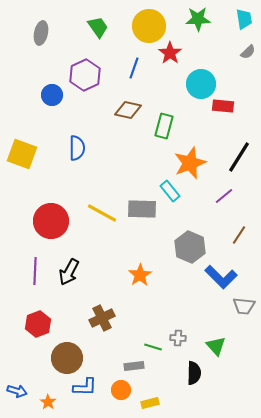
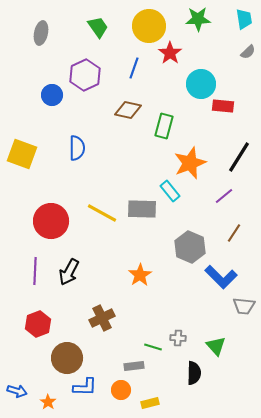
brown line at (239, 235): moved 5 px left, 2 px up
